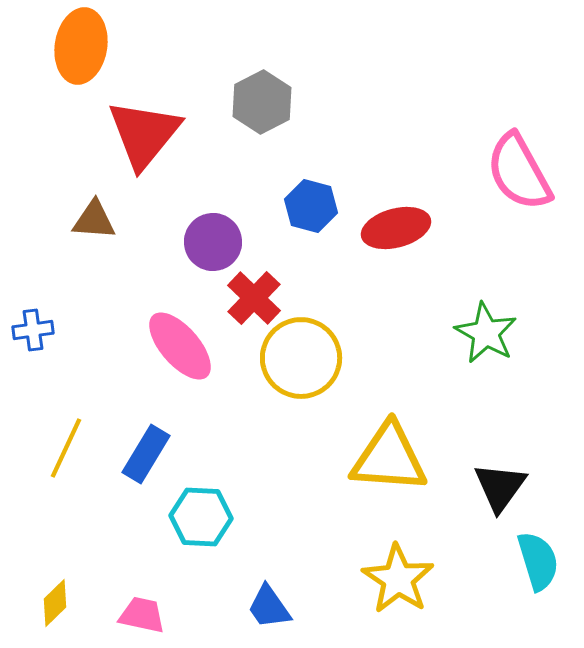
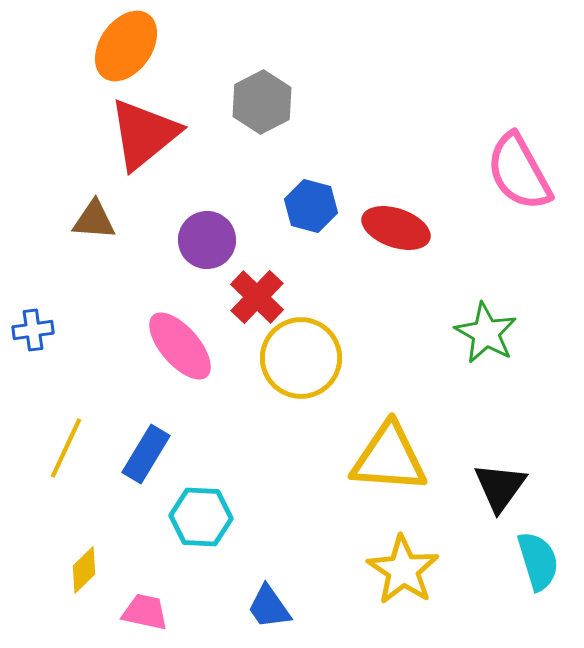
orange ellipse: moved 45 px right; rotated 26 degrees clockwise
red triangle: rotated 12 degrees clockwise
red ellipse: rotated 34 degrees clockwise
purple circle: moved 6 px left, 2 px up
red cross: moved 3 px right, 1 px up
yellow star: moved 5 px right, 9 px up
yellow diamond: moved 29 px right, 33 px up
pink trapezoid: moved 3 px right, 3 px up
